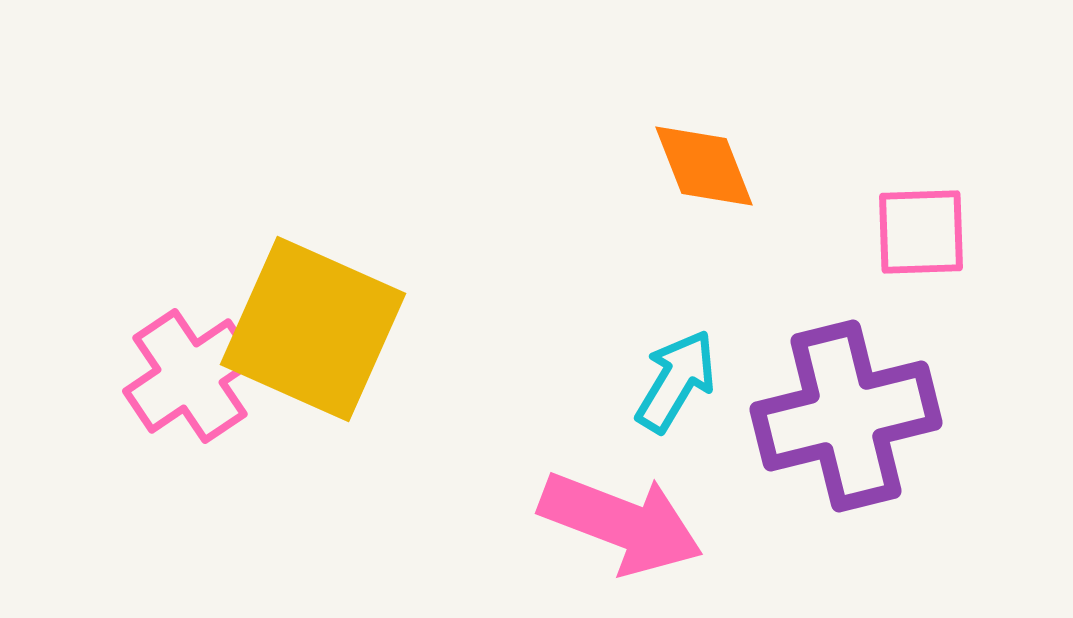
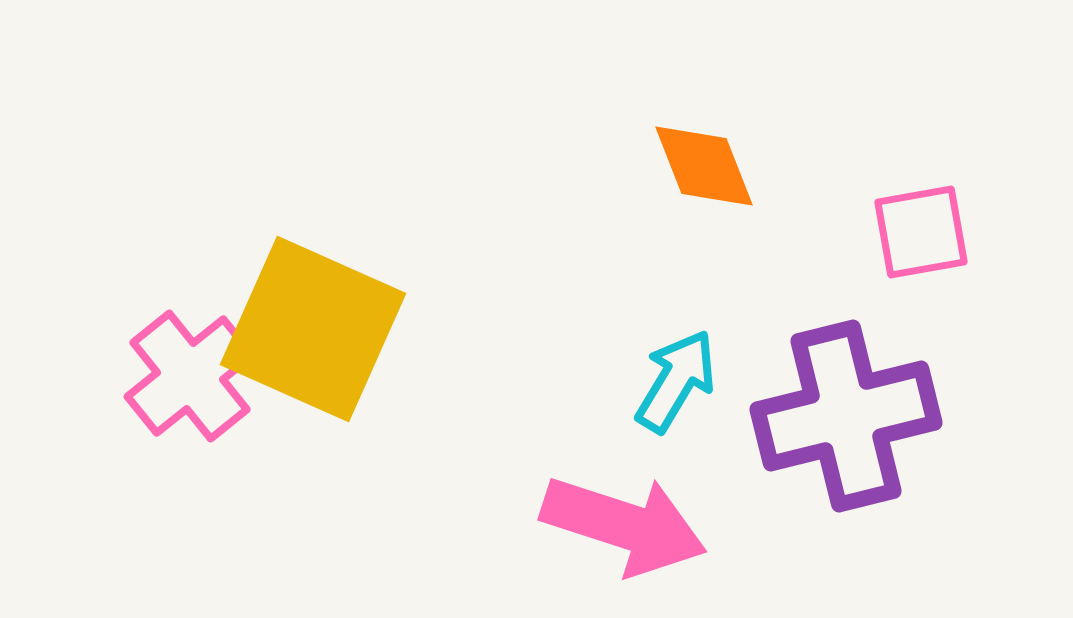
pink square: rotated 8 degrees counterclockwise
pink cross: rotated 5 degrees counterclockwise
pink arrow: moved 3 px right, 2 px down; rotated 3 degrees counterclockwise
